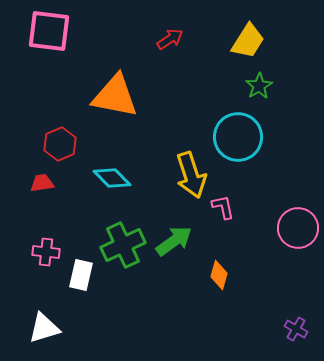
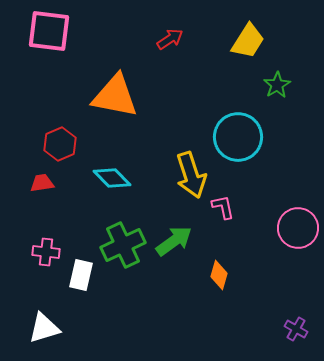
green star: moved 18 px right, 1 px up
